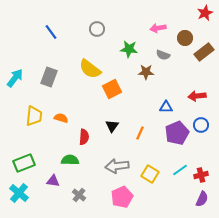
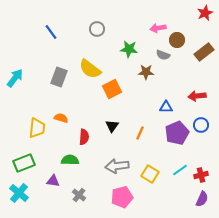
brown circle: moved 8 px left, 2 px down
gray rectangle: moved 10 px right
yellow trapezoid: moved 3 px right, 12 px down
pink pentagon: rotated 10 degrees clockwise
